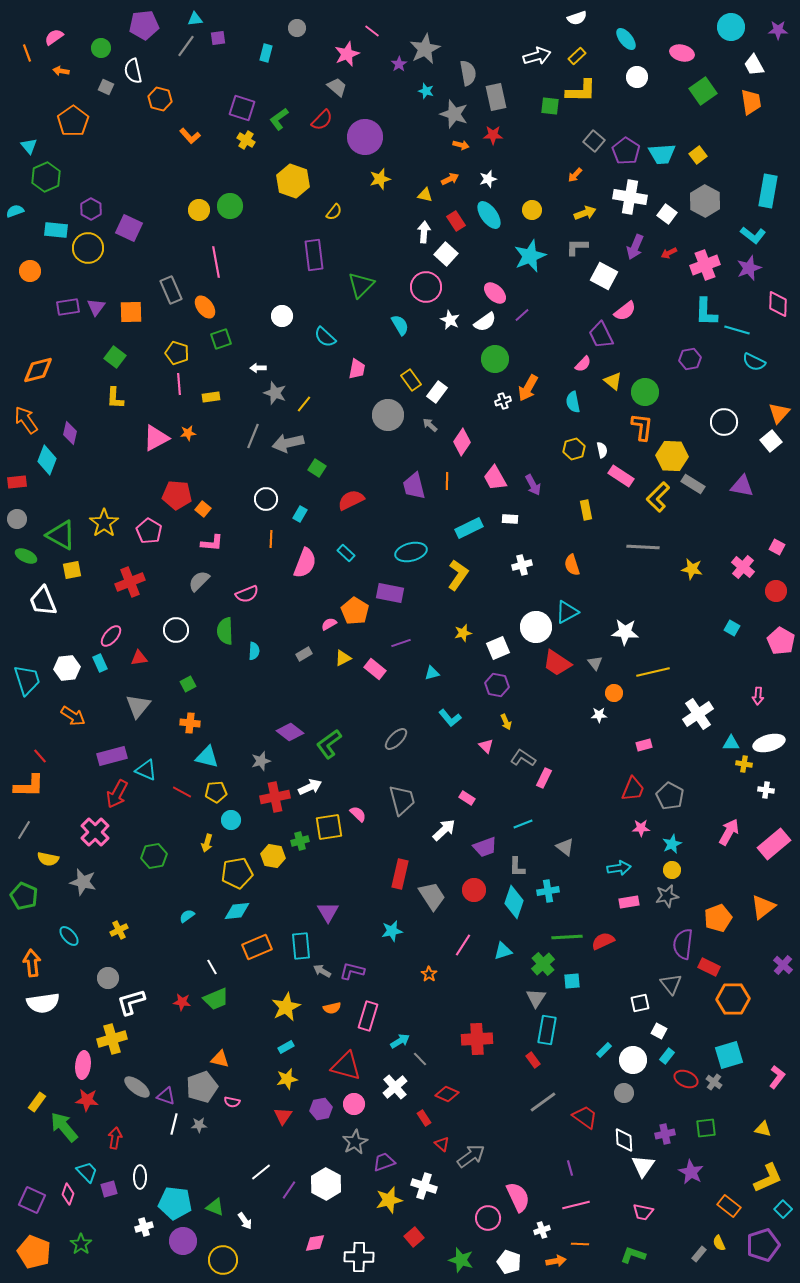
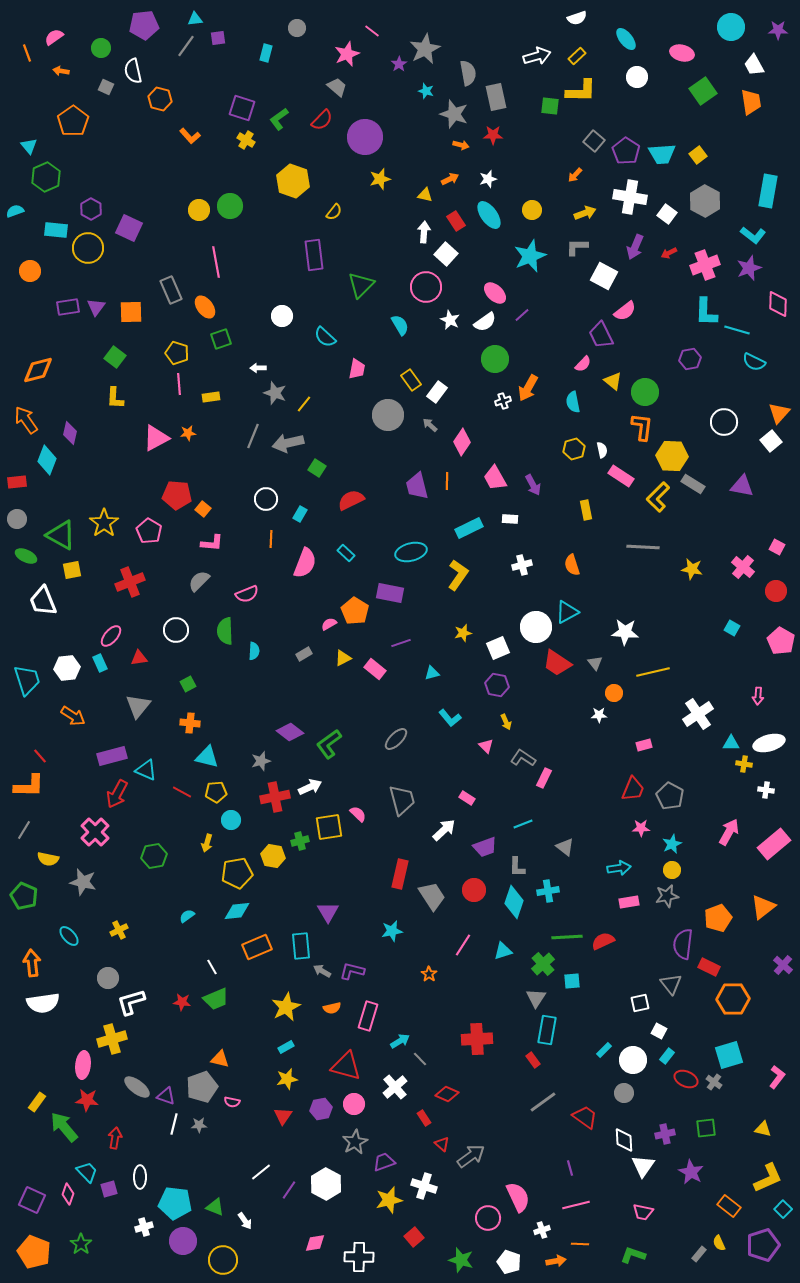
purple trapezoid at (414, 486): moved 3 px right
